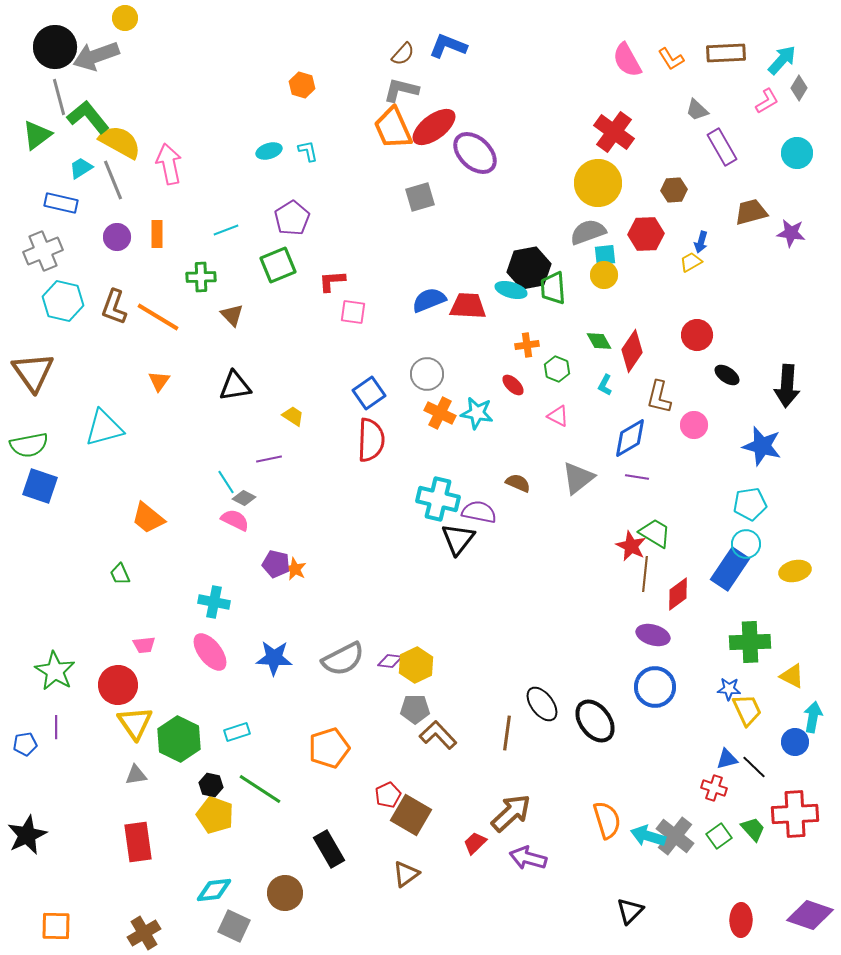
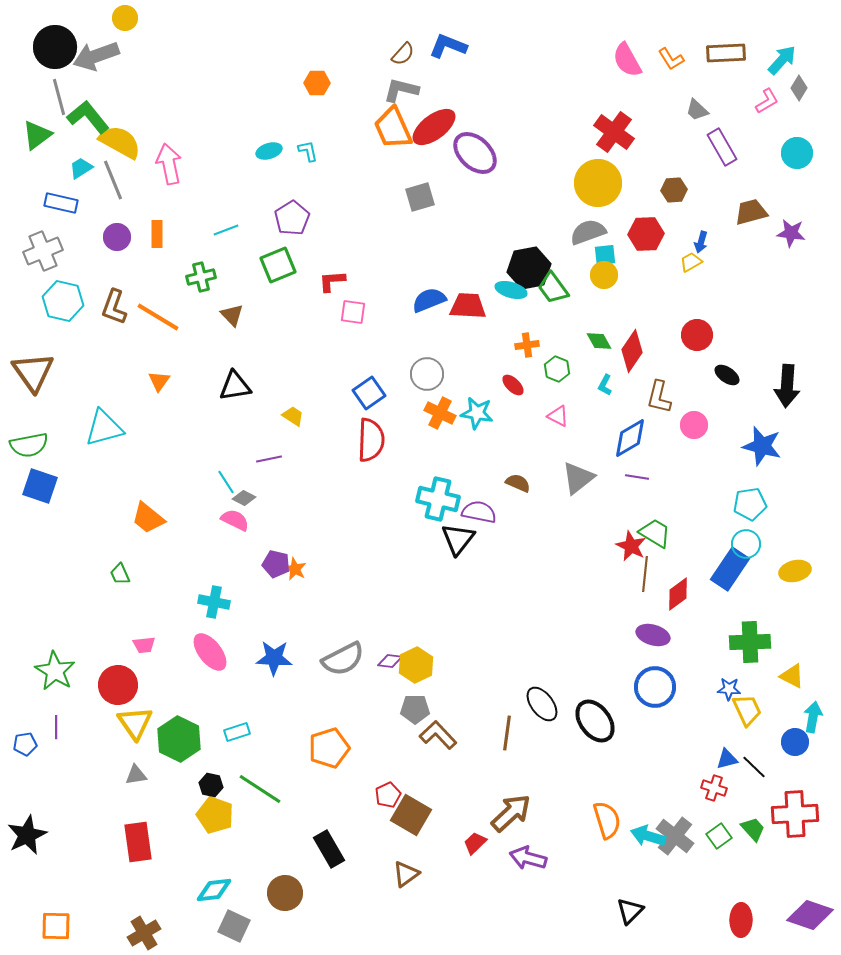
orange hexagon at (302, 85): moved 15 px right, 2 px up; rotated 15 degrees counterclockwise
green cross at (201, 277): rotated 12 degrees counterclockwise
green trapezoid at (553, 288): rotated 32 degrees counterclockwise
